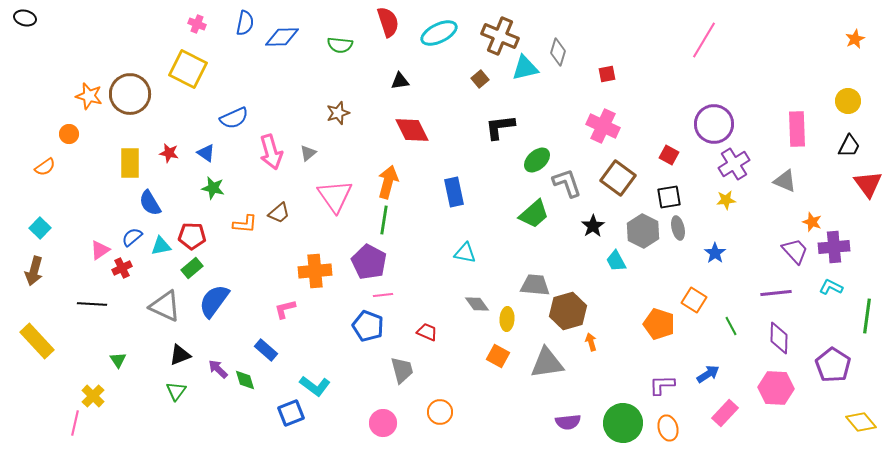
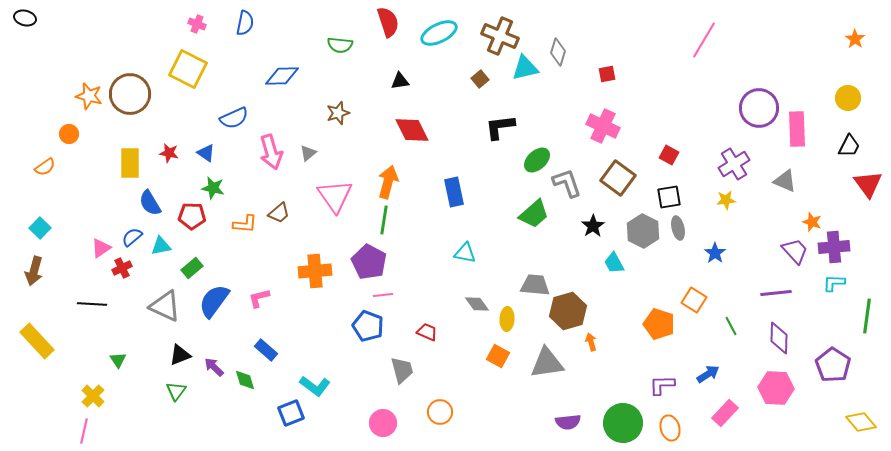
blue diamond at (282, 37): moved 39 px down
orange star at (855, 39): rotated 12 degrees counterclockwise
yellow circle at (848, 101): moved 3 px up
purple circle at (714, 124): moved 45 px right, 16 px up
red pentagon at (192, 236): moved 20 px up
pink triangle at (100, 250): moved 1 px right, 2 px up
cyan trapezoid at (616, 261): moved 2 px left, 2 px down
cyan L-shape at (831, 287): moved 3 px right, 4 px up; rotated 25 degrees counterclockwise
pink L-shape at (285, 309): moved 26 px left, 11 px up
purple arrow at (218, 369): moved 4 px left, 2 px up
pink line at (75, 423): moved 9 px right, 8 px down
orange ellipse at (668, 428): moved 2 px right
